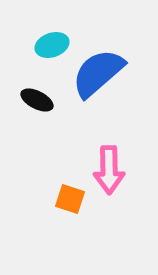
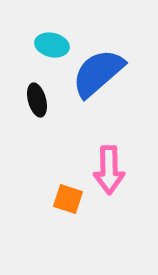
cyan ellipse: rotated 32 degrees clockwise
black ellipse: rotated 48 degrees clockwise
orange square: moved 2 px left
